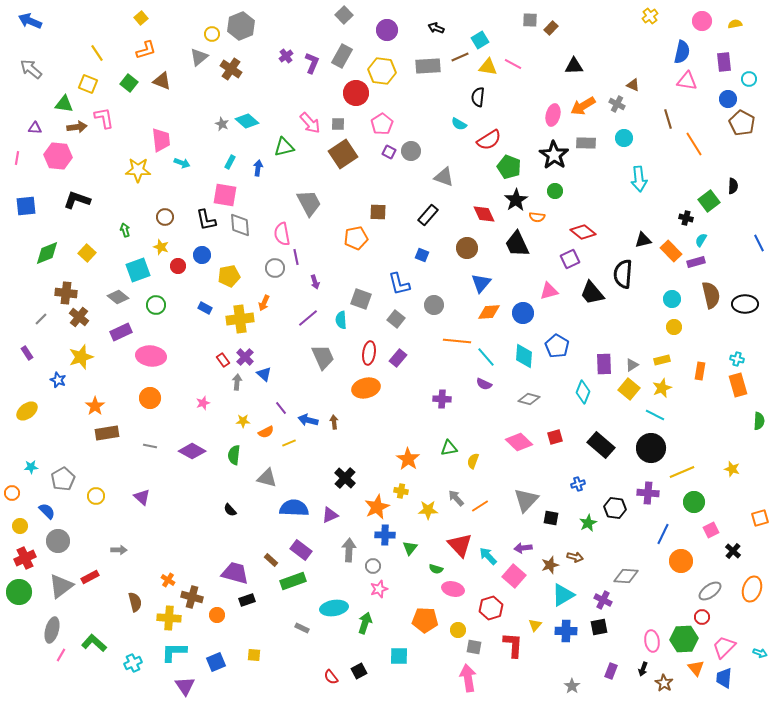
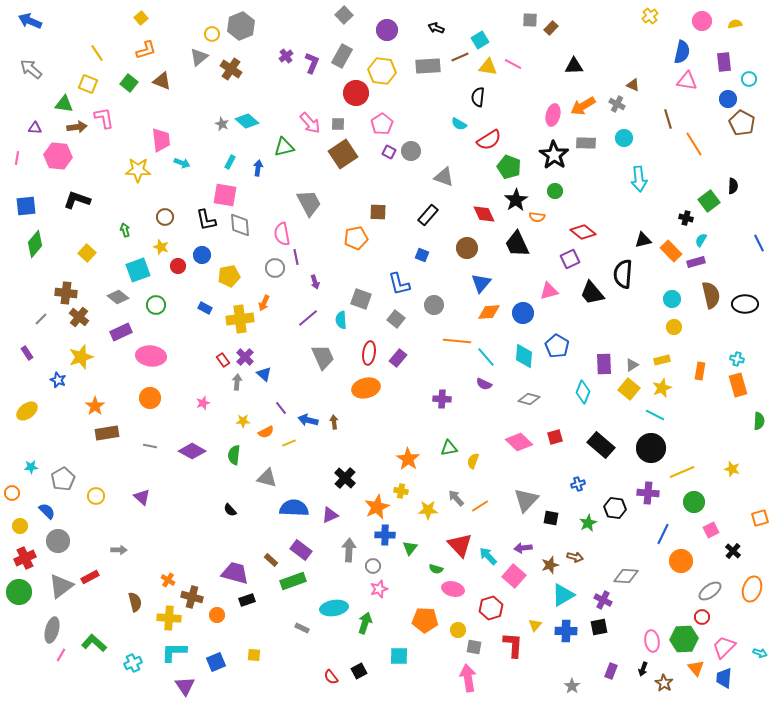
green diamond at (47, 253): moved 12 px left, 9 px up; rotated 28 degrees counterclockwise
